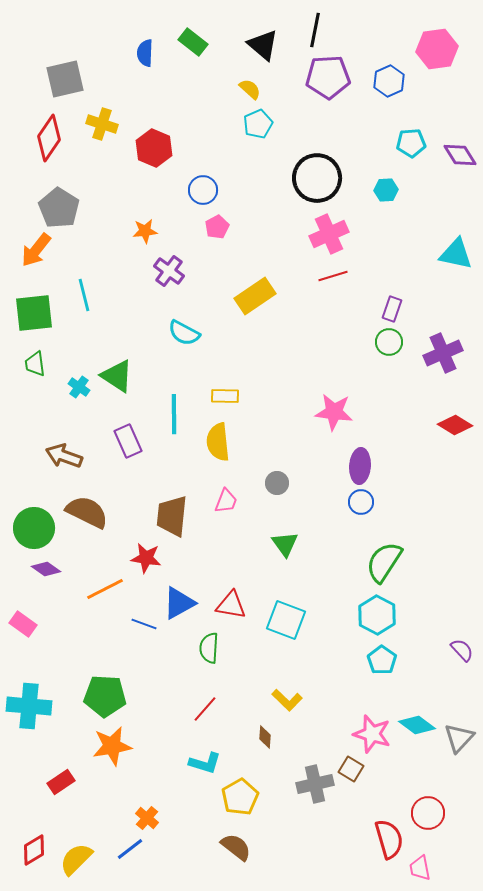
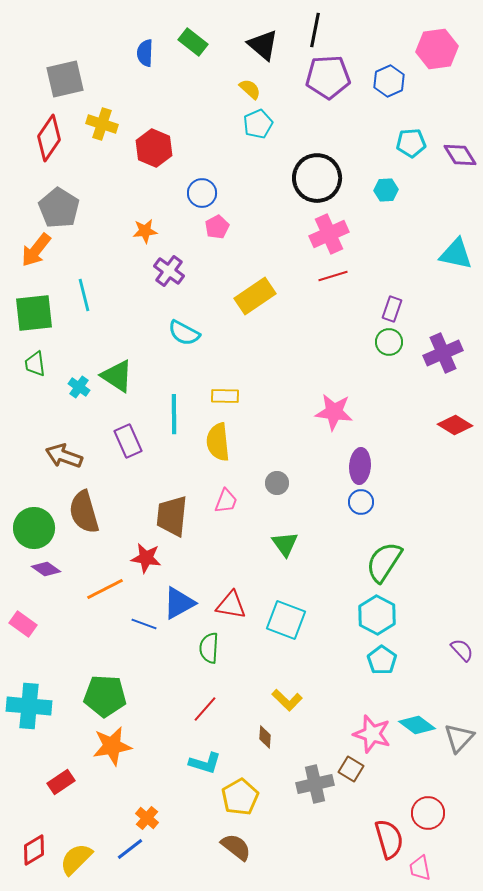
blue circle at (203, 190): moved 1 px left, 3 px down
brown semicircle at (87, 512): moved 3 px left; rotated 132 degrees counterclockwise
